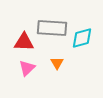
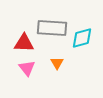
red triangle: moved 1 px down
pink triangle: rotated 24 degrees counterclockwise
